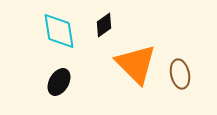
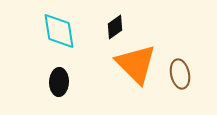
black diamond: moved 11 px right, 2 px down
black ellipse: rotated 28 degrees counterclockwise
